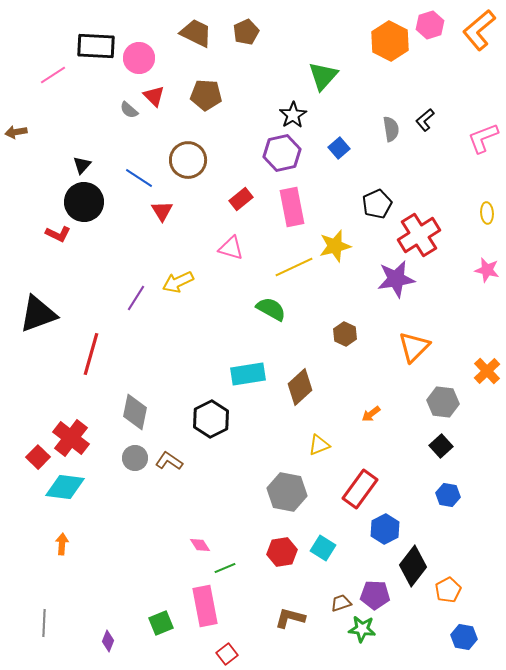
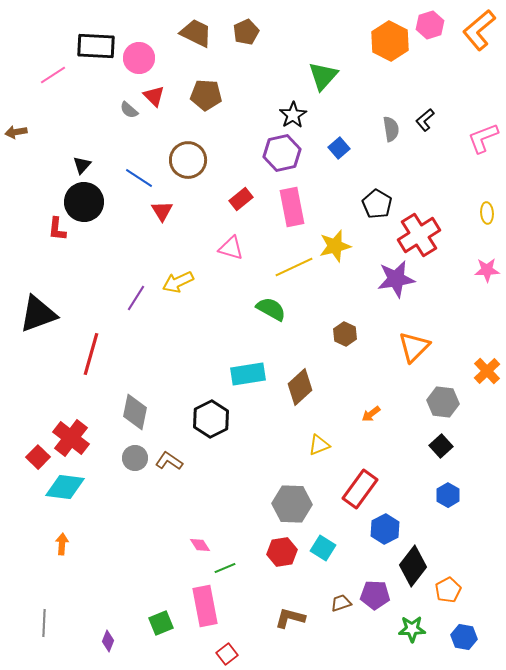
black pentagon at (377, 204): rotated 16 degrees counterclockwise
red L-shape at (58, 234): moved 1 px left, 5 px up; rotated 70 degrees clockwise
pink star at (487, 270): rotated 15 degrees counterclockwise
gray hexagon at (287, 492): moved 5 px right, 12 px down; rotated 9 degrees counterclockwise
blue hexagon at (448, 495): rotated 20 degrees clockwise
green star at (362, 629): moved 50 px right; rotated 8 degrees counterclockwise
